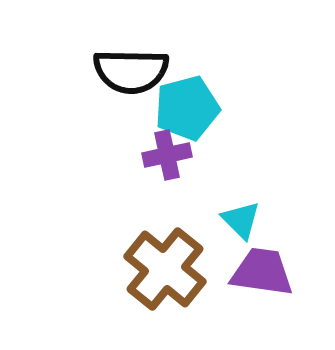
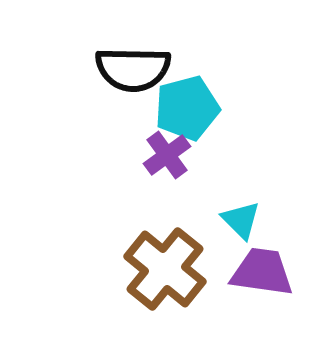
black semicircle: moved 2 px right, 2 px up
purple cross: rotated 24 degrees counterclockwise
